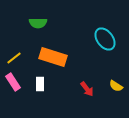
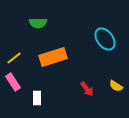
orange rectangle: rotated 36 degrees counterclockwise
white rectangle: moved 3 px left, 14 px down
